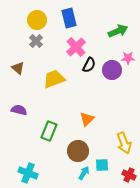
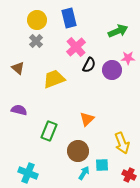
yellow arrow: moved 2 px left
